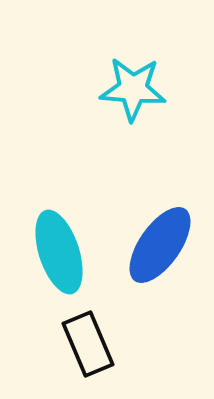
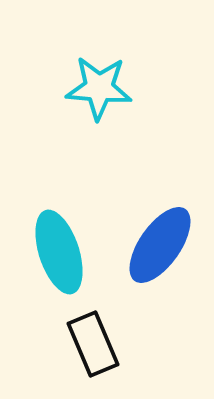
cyan star: moved 34 px left, 1 px up
black rectangle: moved 5 px right
